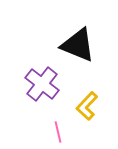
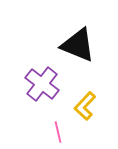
yellow L-shape: moved 2 px left
